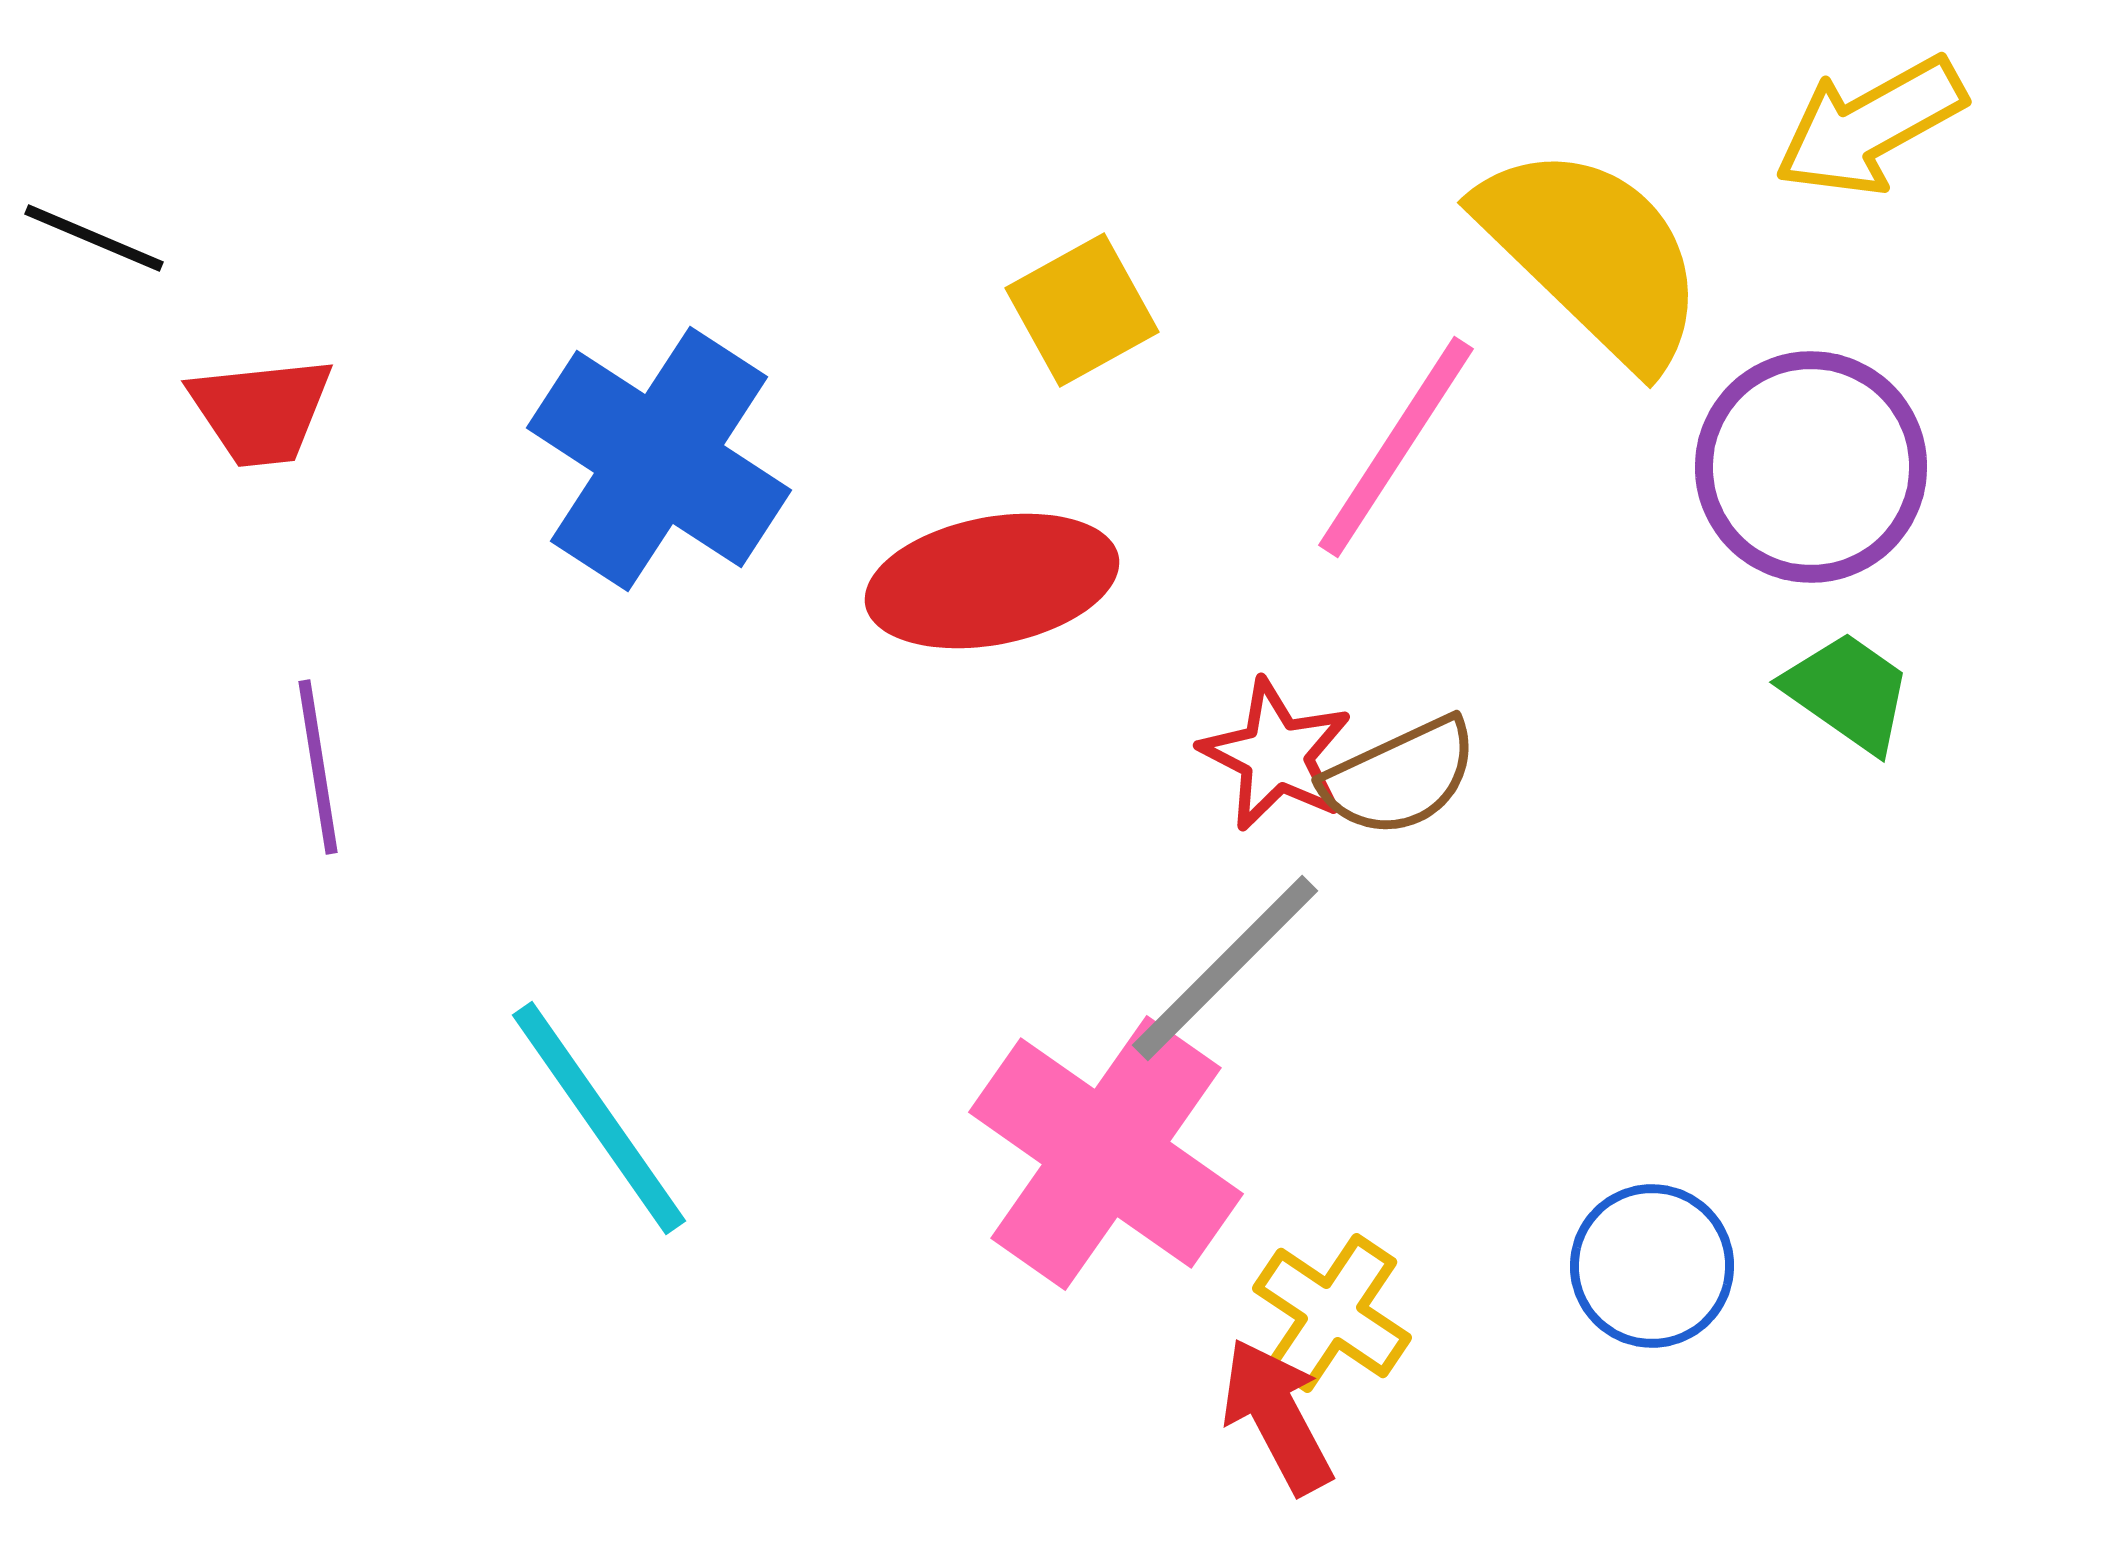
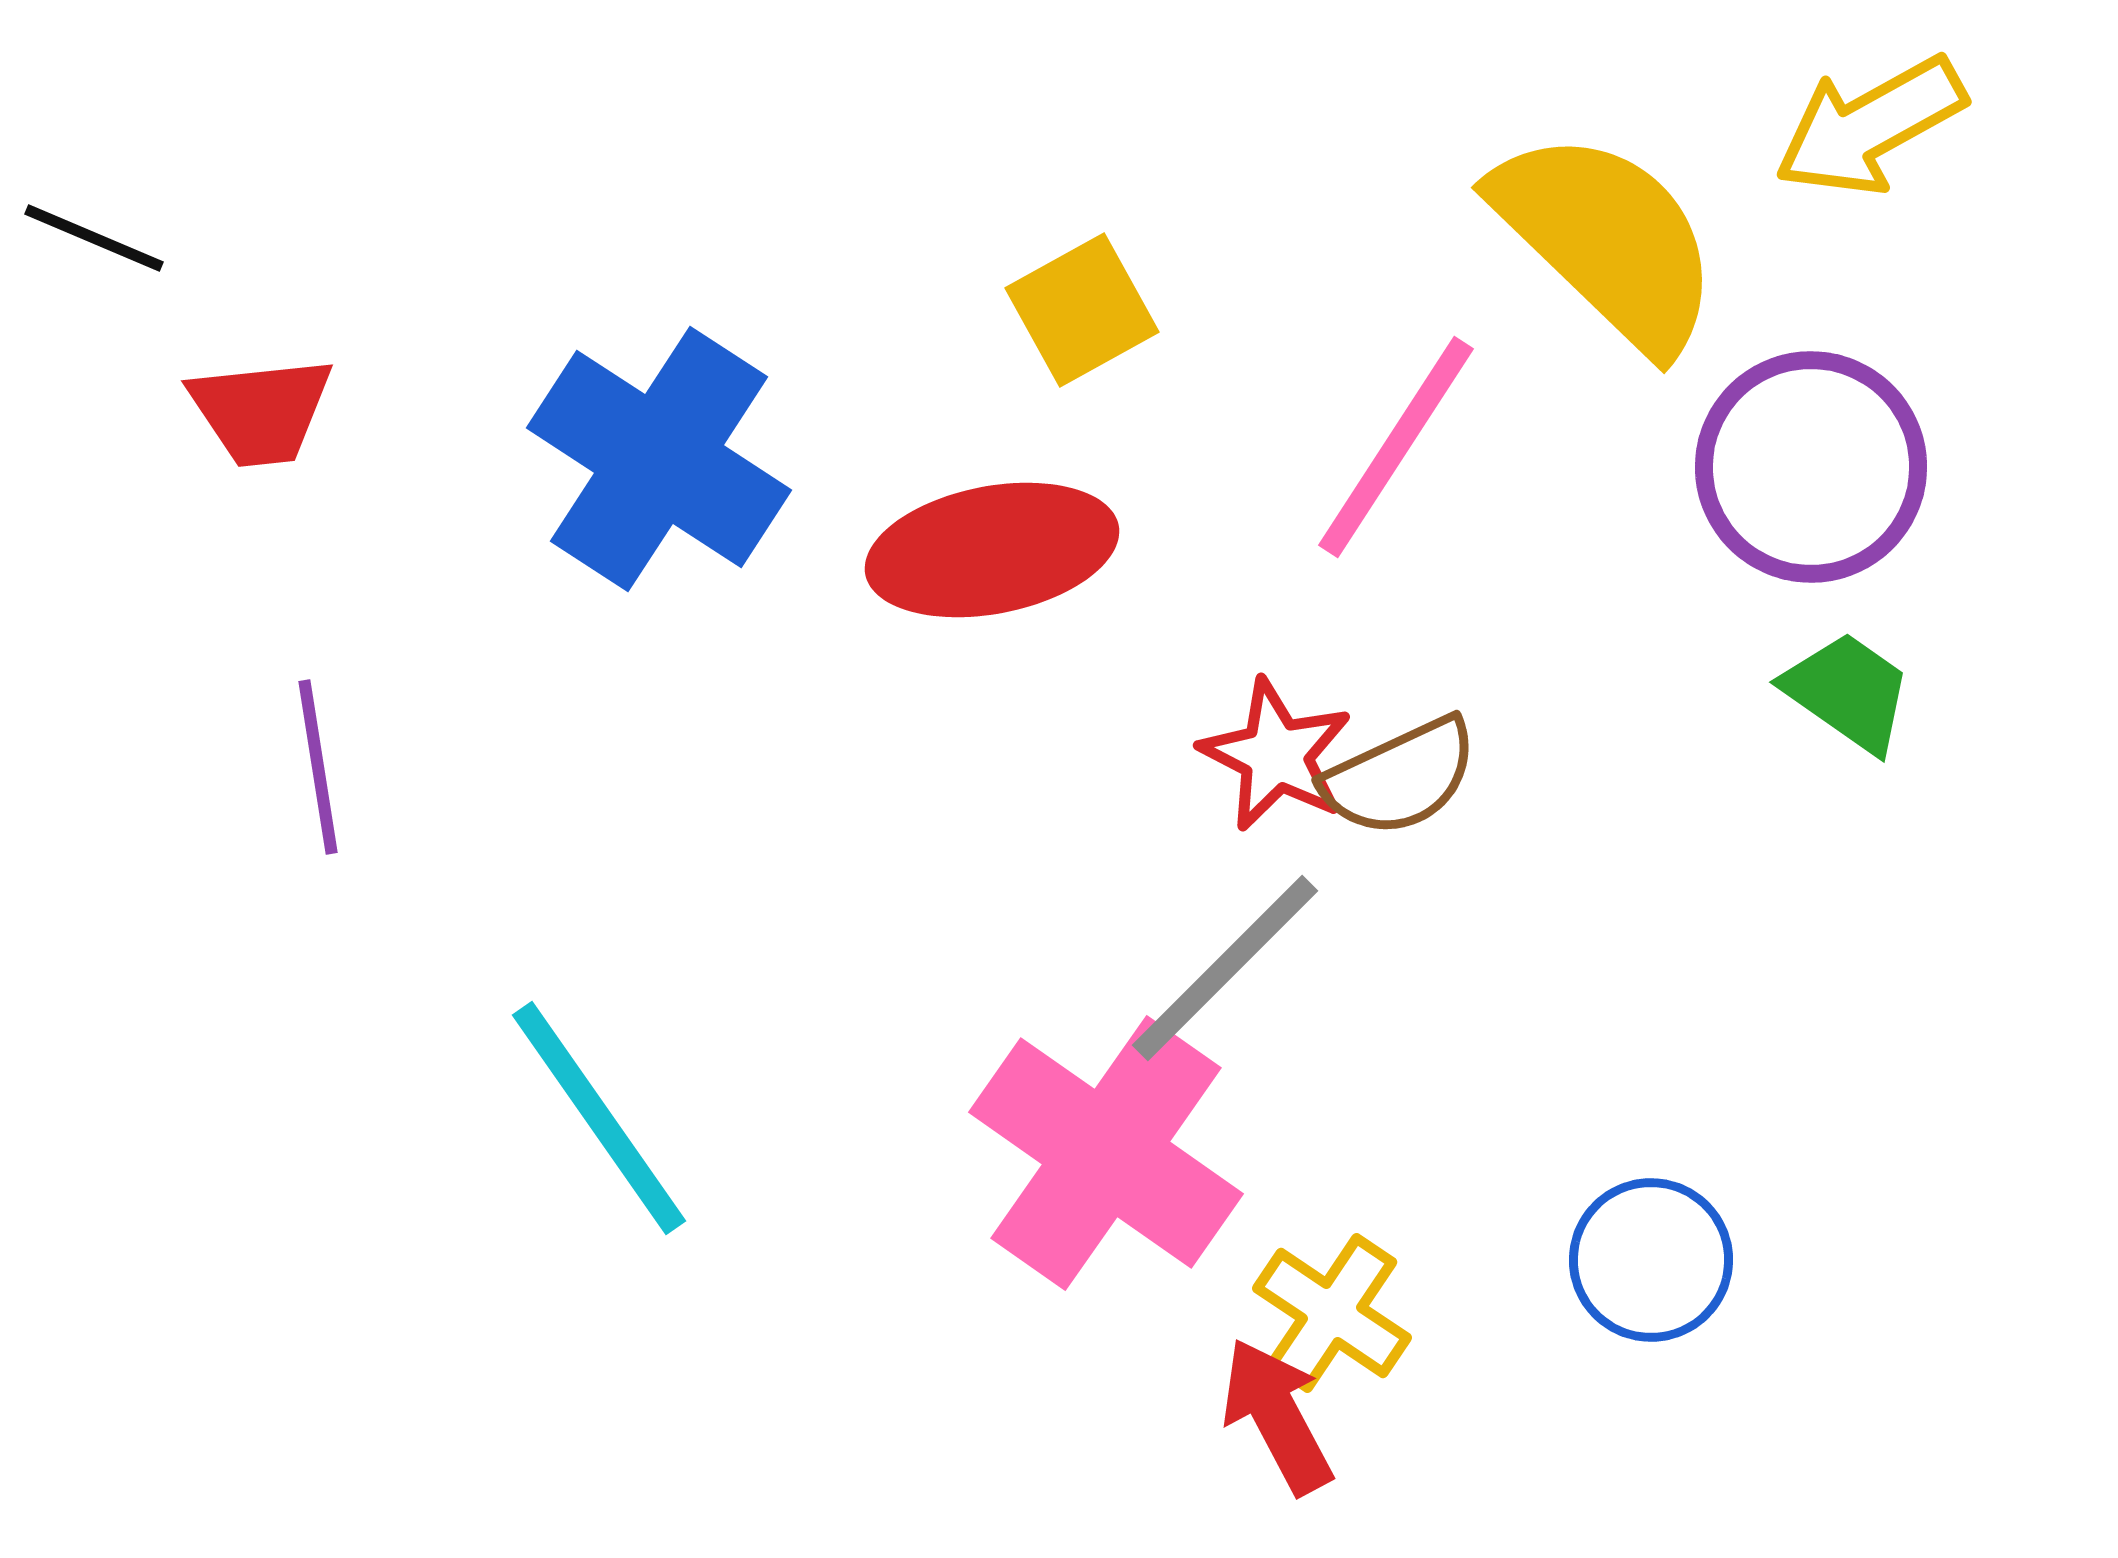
yellow semicircle: moved 14 px right, 15 px up
red ellipse: moved 31 px up
blue circle: moved 1 px left, 6 px up
